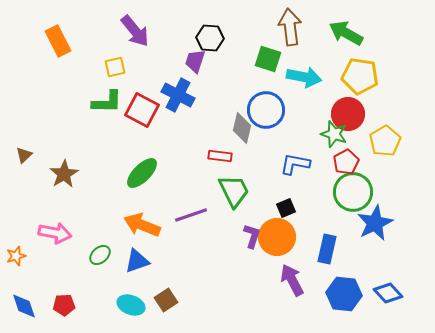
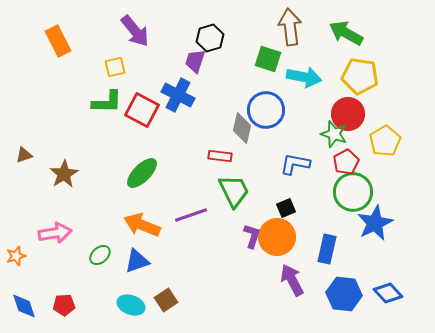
black hexagon at (210, 38): rotated 20 degrees counterclockwise
brown triangle at (24, 155): rotated 24 degrees clockwise
pink arrow at (55, 233): rotated 20 degrees counterclockwise
